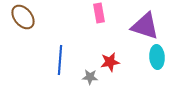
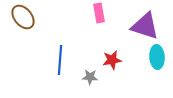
red star: moved 2 px right, 2 px up
